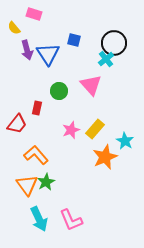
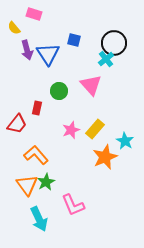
pink L-shape: moved 2 px right, 15 px up
